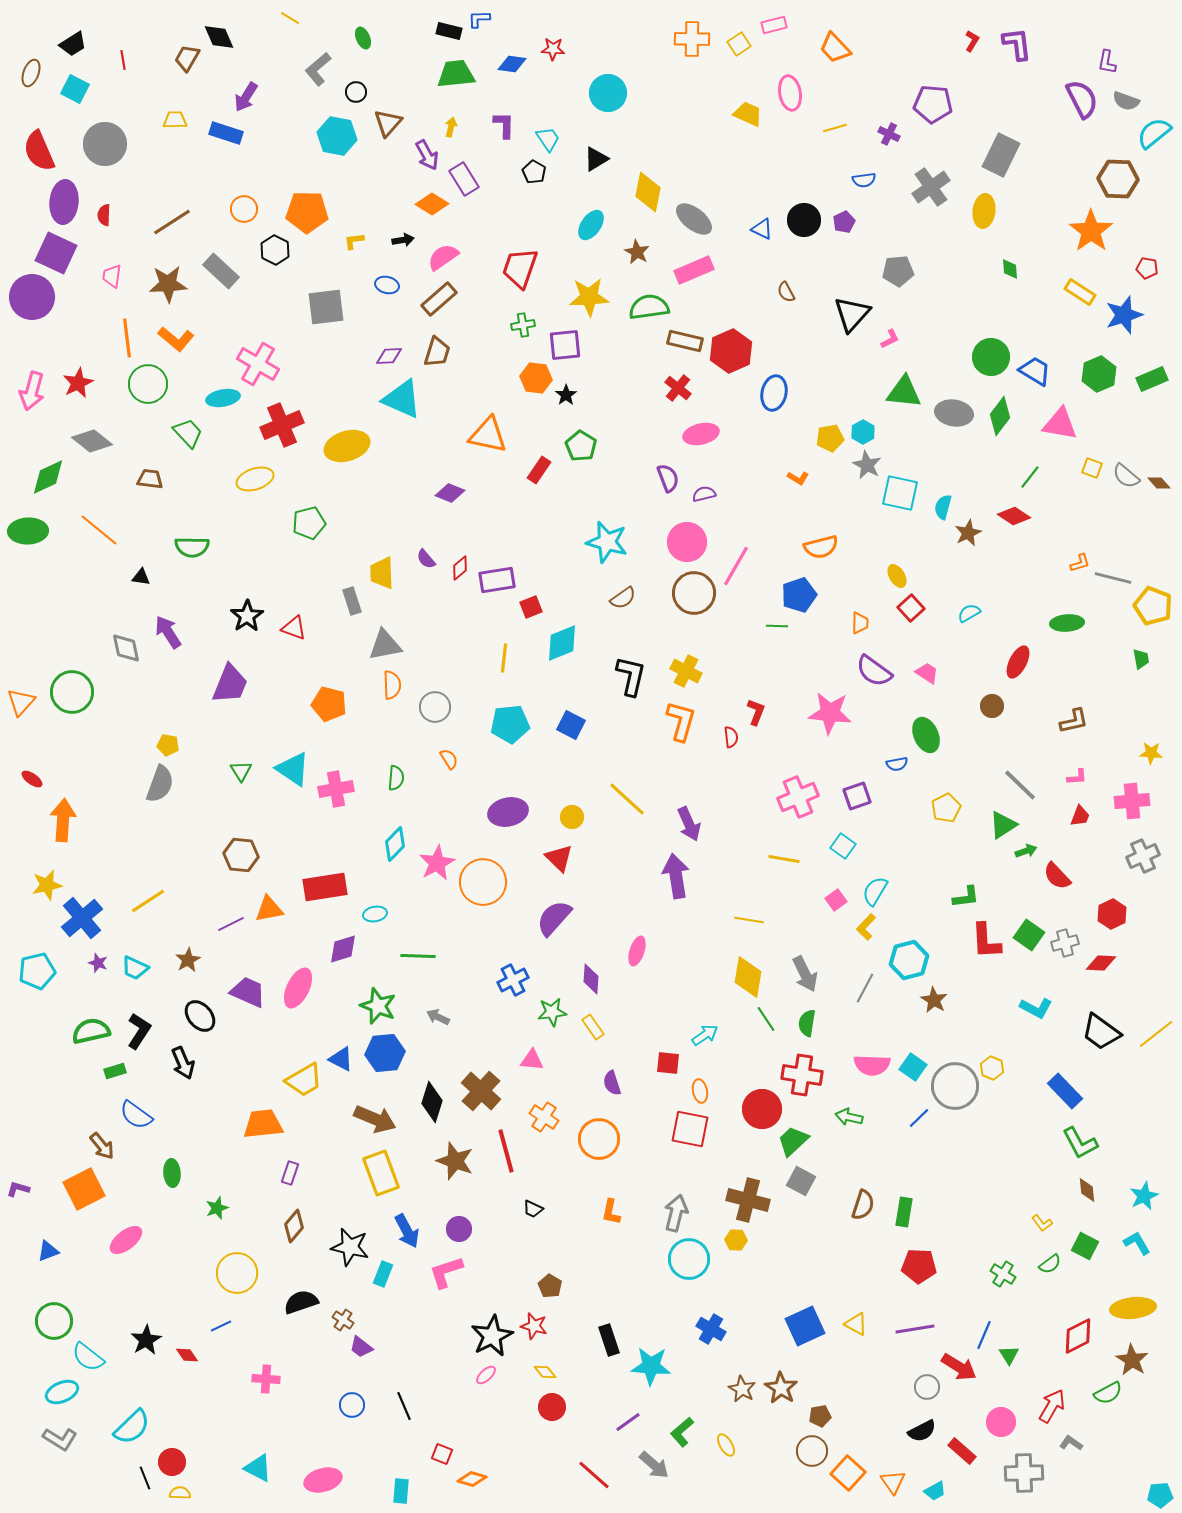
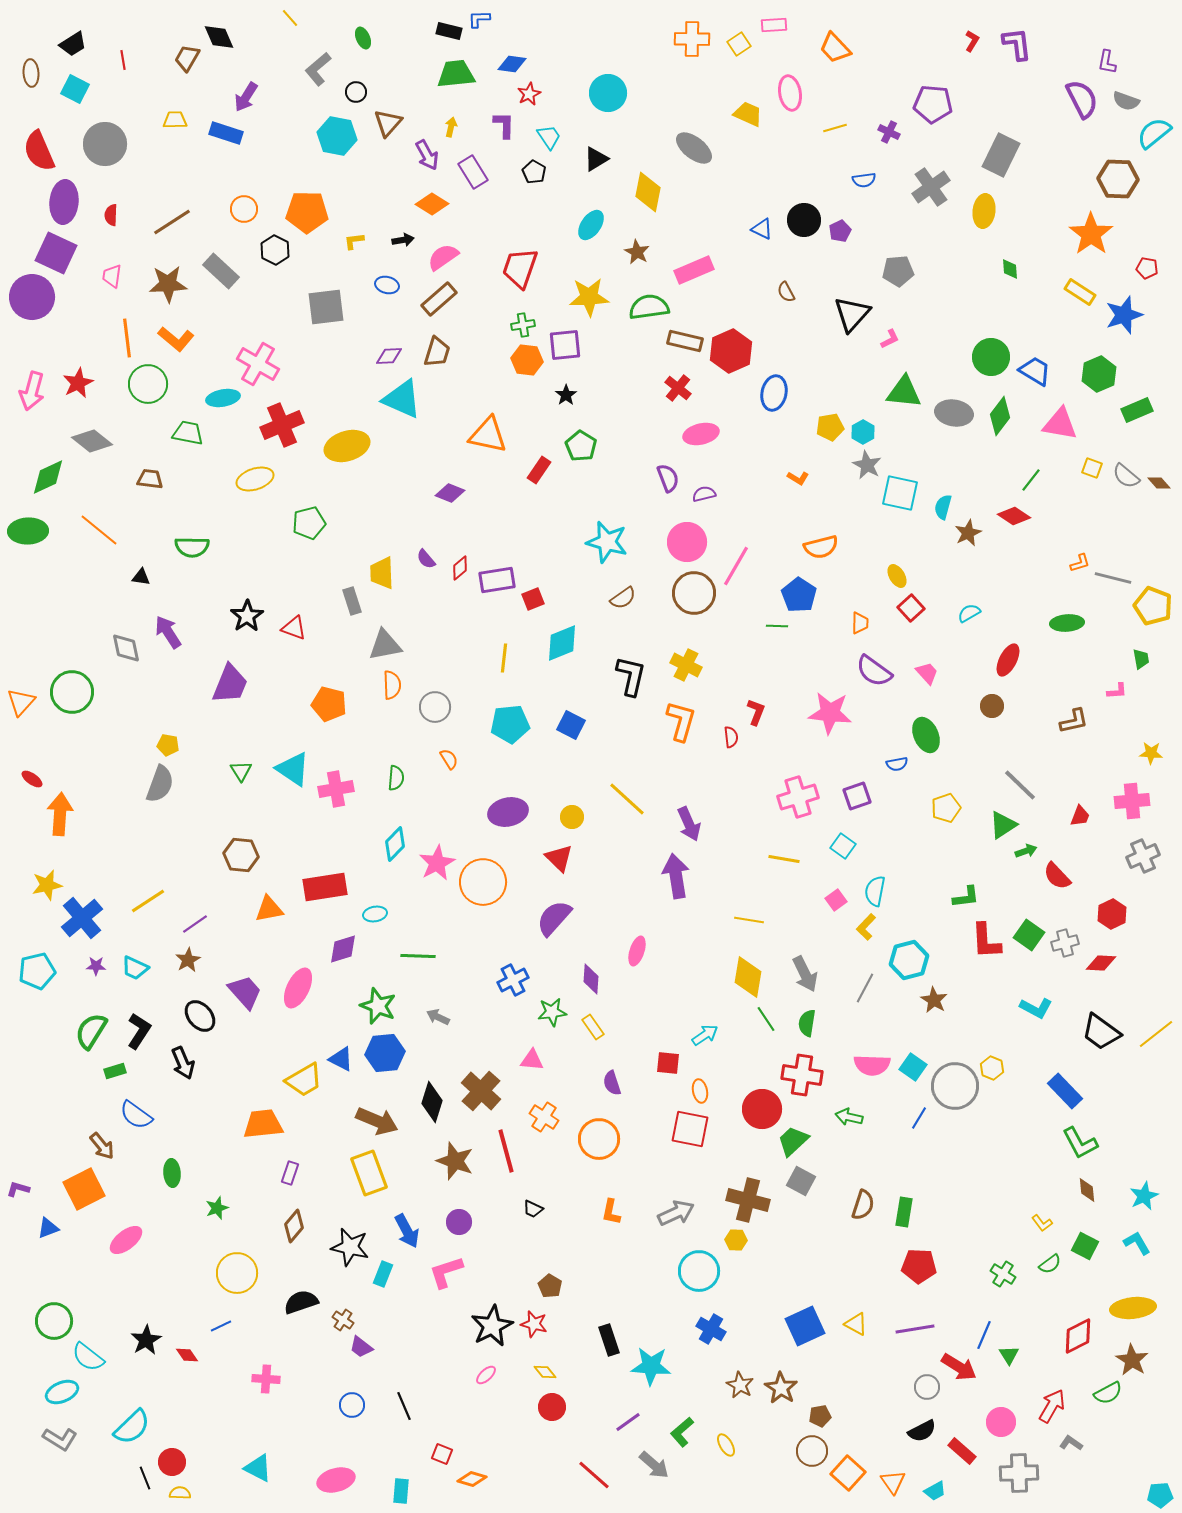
yellow line at (290, 18): rotated 18 degrees clockwise
pink rectangle at (774, 25): rotated 10 degrees clockwise
red star at (553, 49): moved 24 px left, 45 px down; rotated 30 degrees counterclockwise
brown ellipse at (31, 73): rotated 24 degrees counterclockwise
purple cross at (889, 134): moved 2 px up
cyan trapezoid at (548, 139): moved 1 px right, 2 px up
purple rectangle at (464, 179): moved 9 px right, 7 px up
red semicircle at (104, 215): moved 7 px right
gray ellipse at (694, 219): moved 71 px up
purple pentagon at (844, 222): moved 4 px left, 9 px down
orange star at (1091, 231): moved 3 px down
orange hexagon at (536, 378): moved 9 px left, 18 px up
green rectangle at (1152, 379): moved 15 px left, 31 px down
green trapezoid at (188, 433): rotated 36 degrees counterclockwise
yellow pentagon at (830, 438): moved 11 px up
green line at (1030, 477): moved 1 px right, 3 px down
blue pentagon at (799, 595): rotated 20 degrees counterclockwise
red square at (531, 607): moved 2 px right, 8 px up
red ellipse at (1018, 662): moved 10 px left, 2 px up
yellow cross at (686, 671): moved 6 px up
pink trapezoid at (927, 673): rotated 15 degrees clockwise
pink L-shape at (1077, 777): moved 40 px right, 86 px up
pink cross at (798, 797): rotated 6 degrees clockwise
yellow pentagon at (946, 808): rotated 8 degrees clockwise
orange arrow at (63, 820): moved 3 px left, 6 px up
cyan semicircle at (875, 891): rotated 20 degrees counterclockwise
purple line at (231, 924): moved 36 px left; rotated 8 degrees counterclockwise
purple star at (98, 963): moved 2 px left, 3 px down; rotated 18 degrees counterclockwise
purple trapezoid at (248, 992): moved 3 px left; rotated 24 degrees clockwise
green semicircle at (91, 1031): rotated 45 degrees counterclockwise
blue line at (919, 1118): rotated 15 degrees counterclockwise
brown arrow at (375, 1119): moved 2 px right, 2 px down
yellow rectangle at (381, 1173): moved 12 px left
gray arrow at (676, 1213): rotated 51 degrees clockwise
purple circle at (459, 1229): moved 7 px up
blue triangle at (48, 1251): moved 23 px up
cyan circle at (689, 1259): moved 10 px right, 12 px down
red star at (534, 1326): moved 2 px up
black star at (492, 1336): moved 10 px up
brown star at (742, 1389): moved 2 px left, 4 px up
gray cross at (1024, 1473): moved 5 px left
pink ellipse at (323, 1480): moved 13 px right
